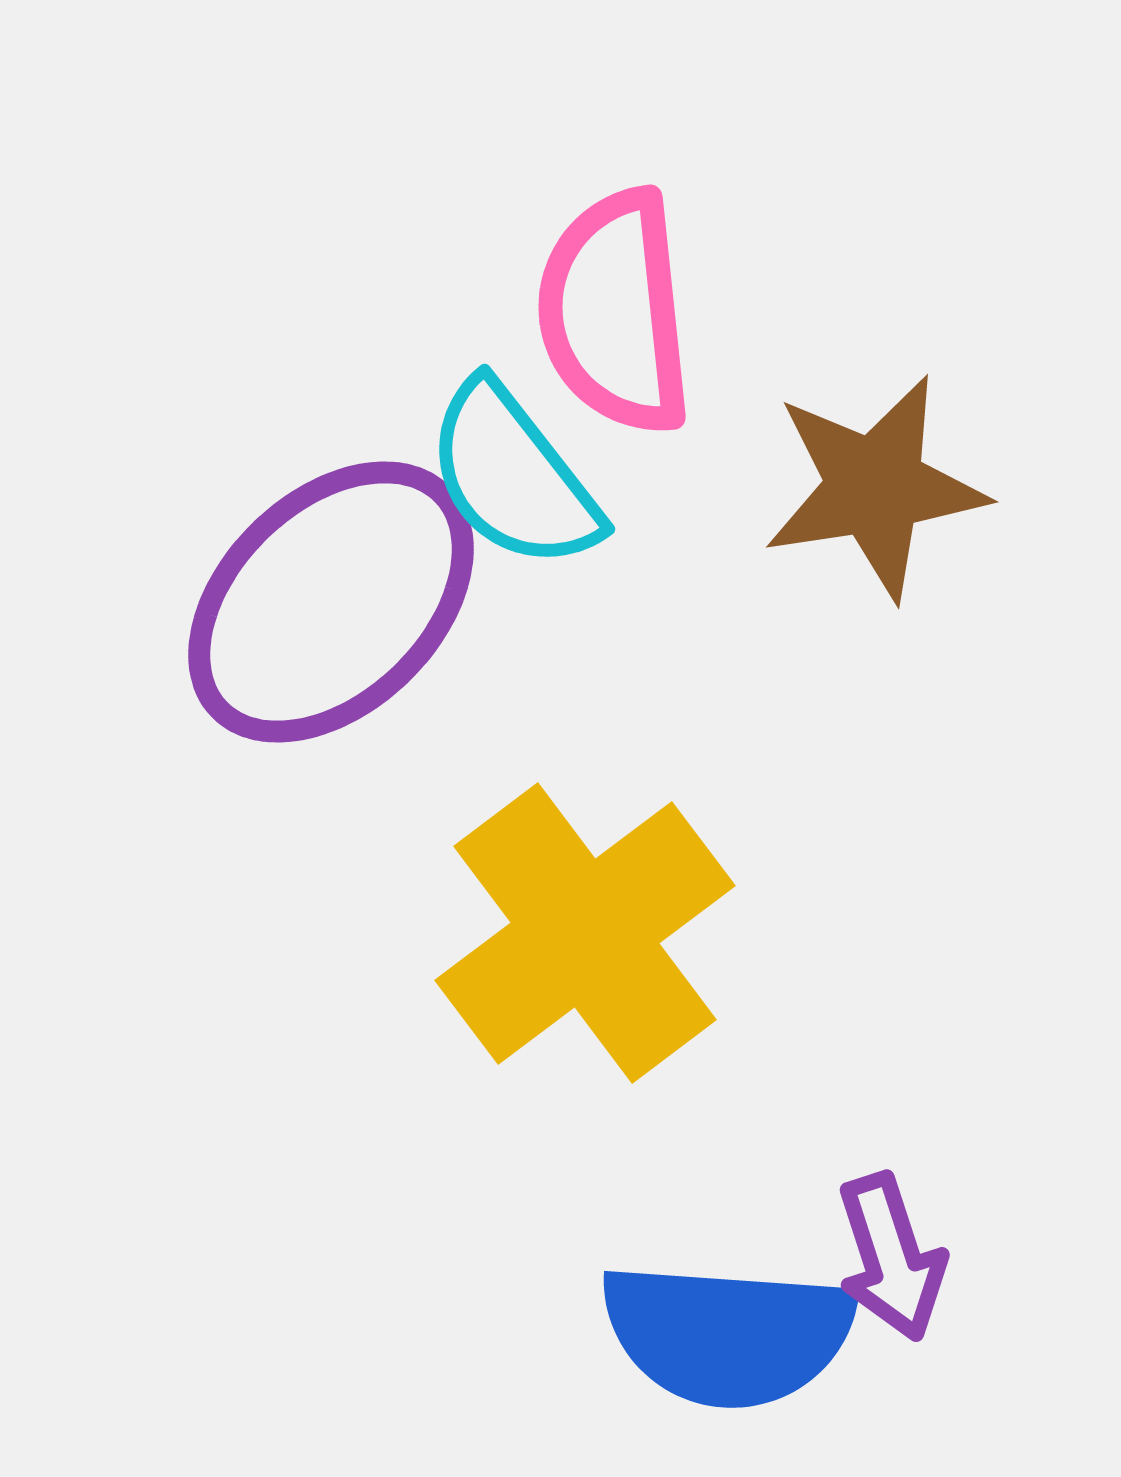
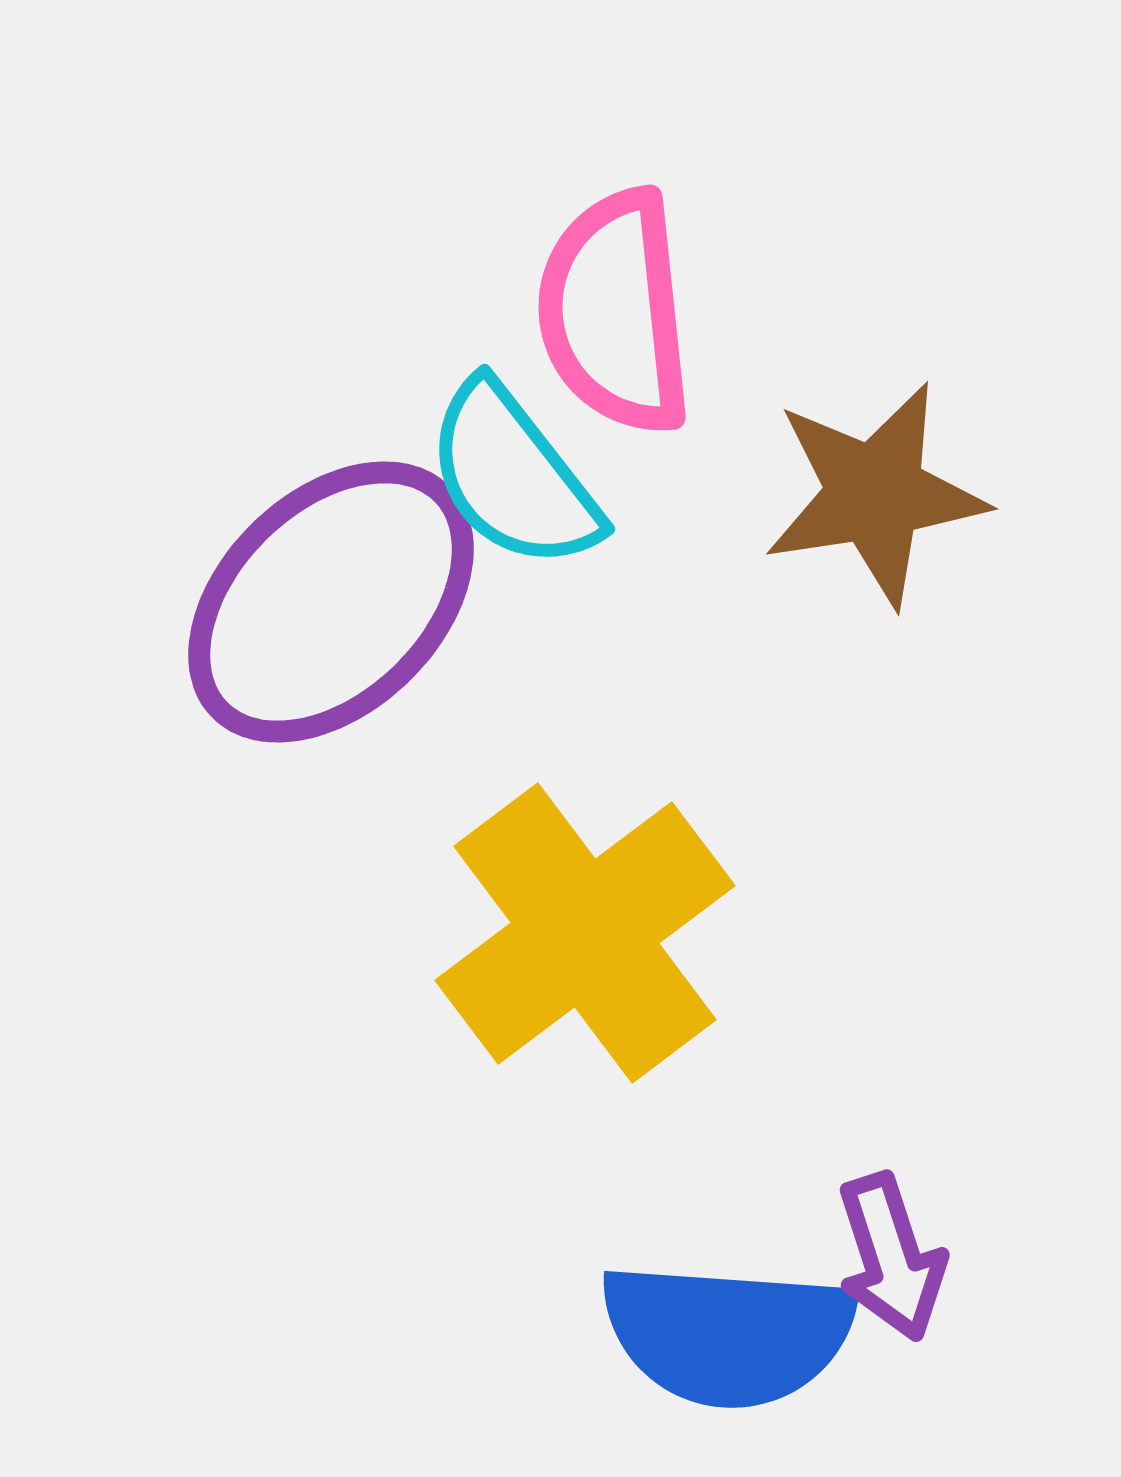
brown star: moved 7 px down
